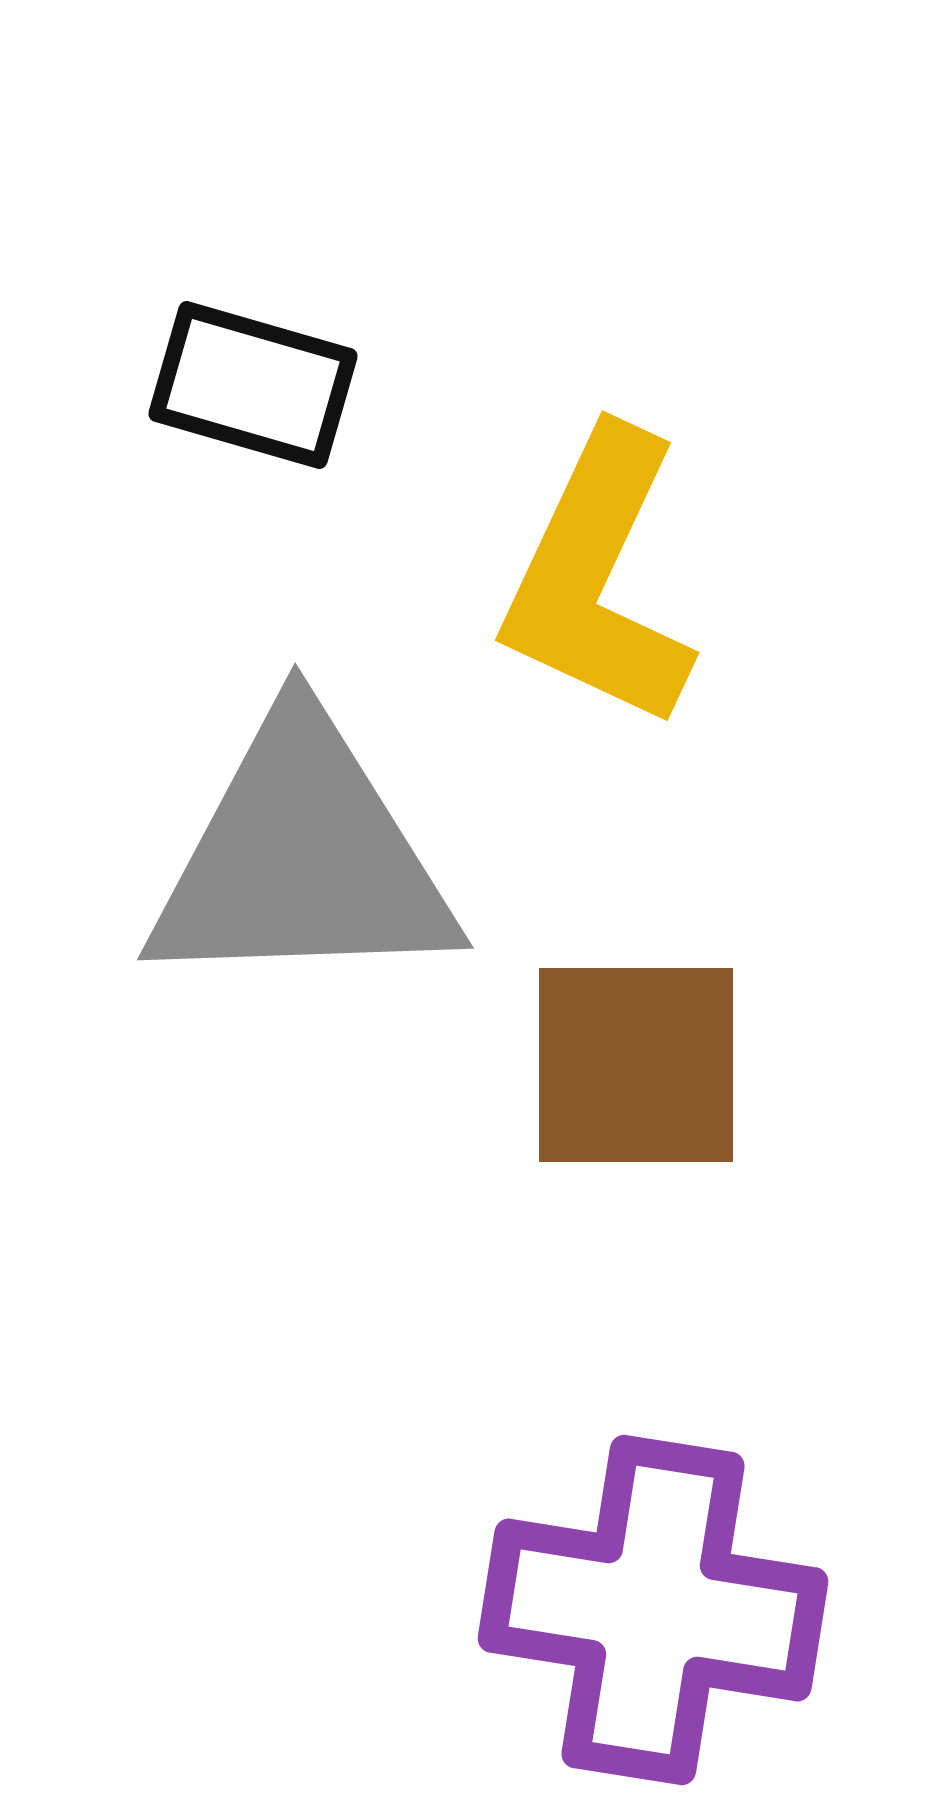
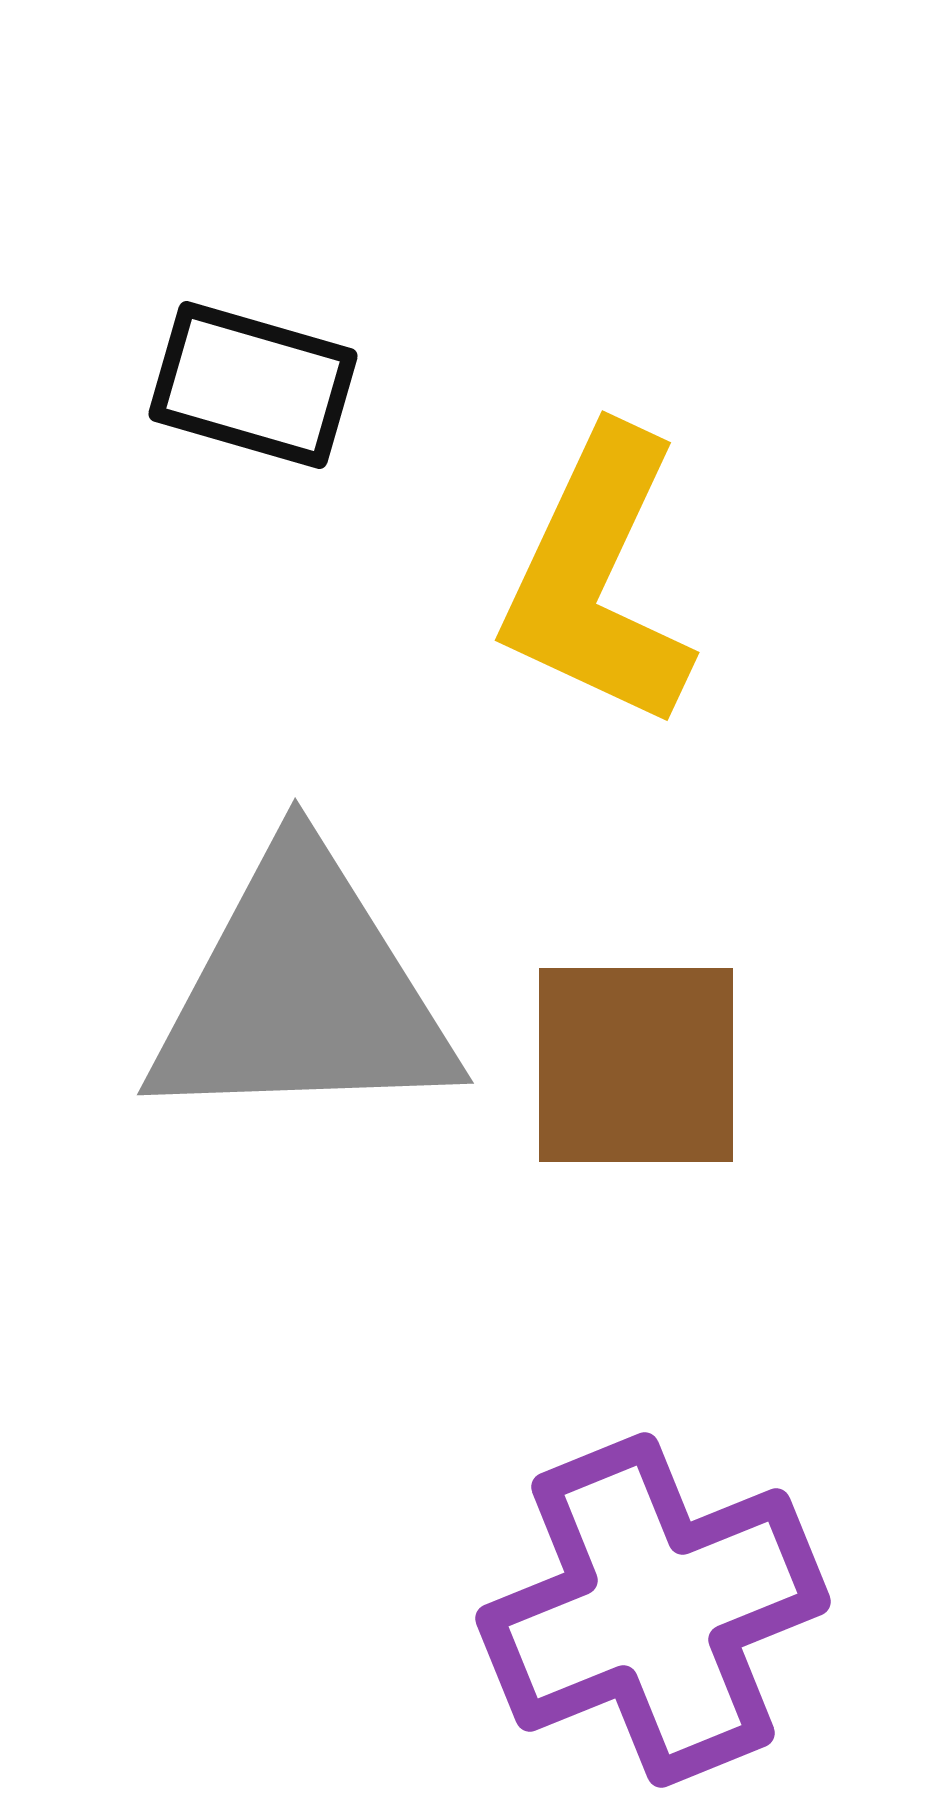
gray triangle: moved 135 px down
purple cross: rotated 31 degrees counterclockwise
